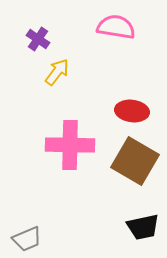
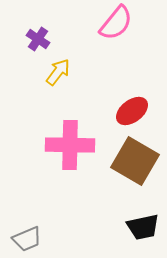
pink semicircle: moved 4 px up; rotated 120 degrees clockwise
yellow arrow: moved 1 px right
red ellipse: rotated 44 degrees counterclockwise
